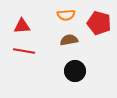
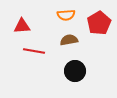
red pentagon: rotated 25 degrees clockwise
red line: moved 10 px right
